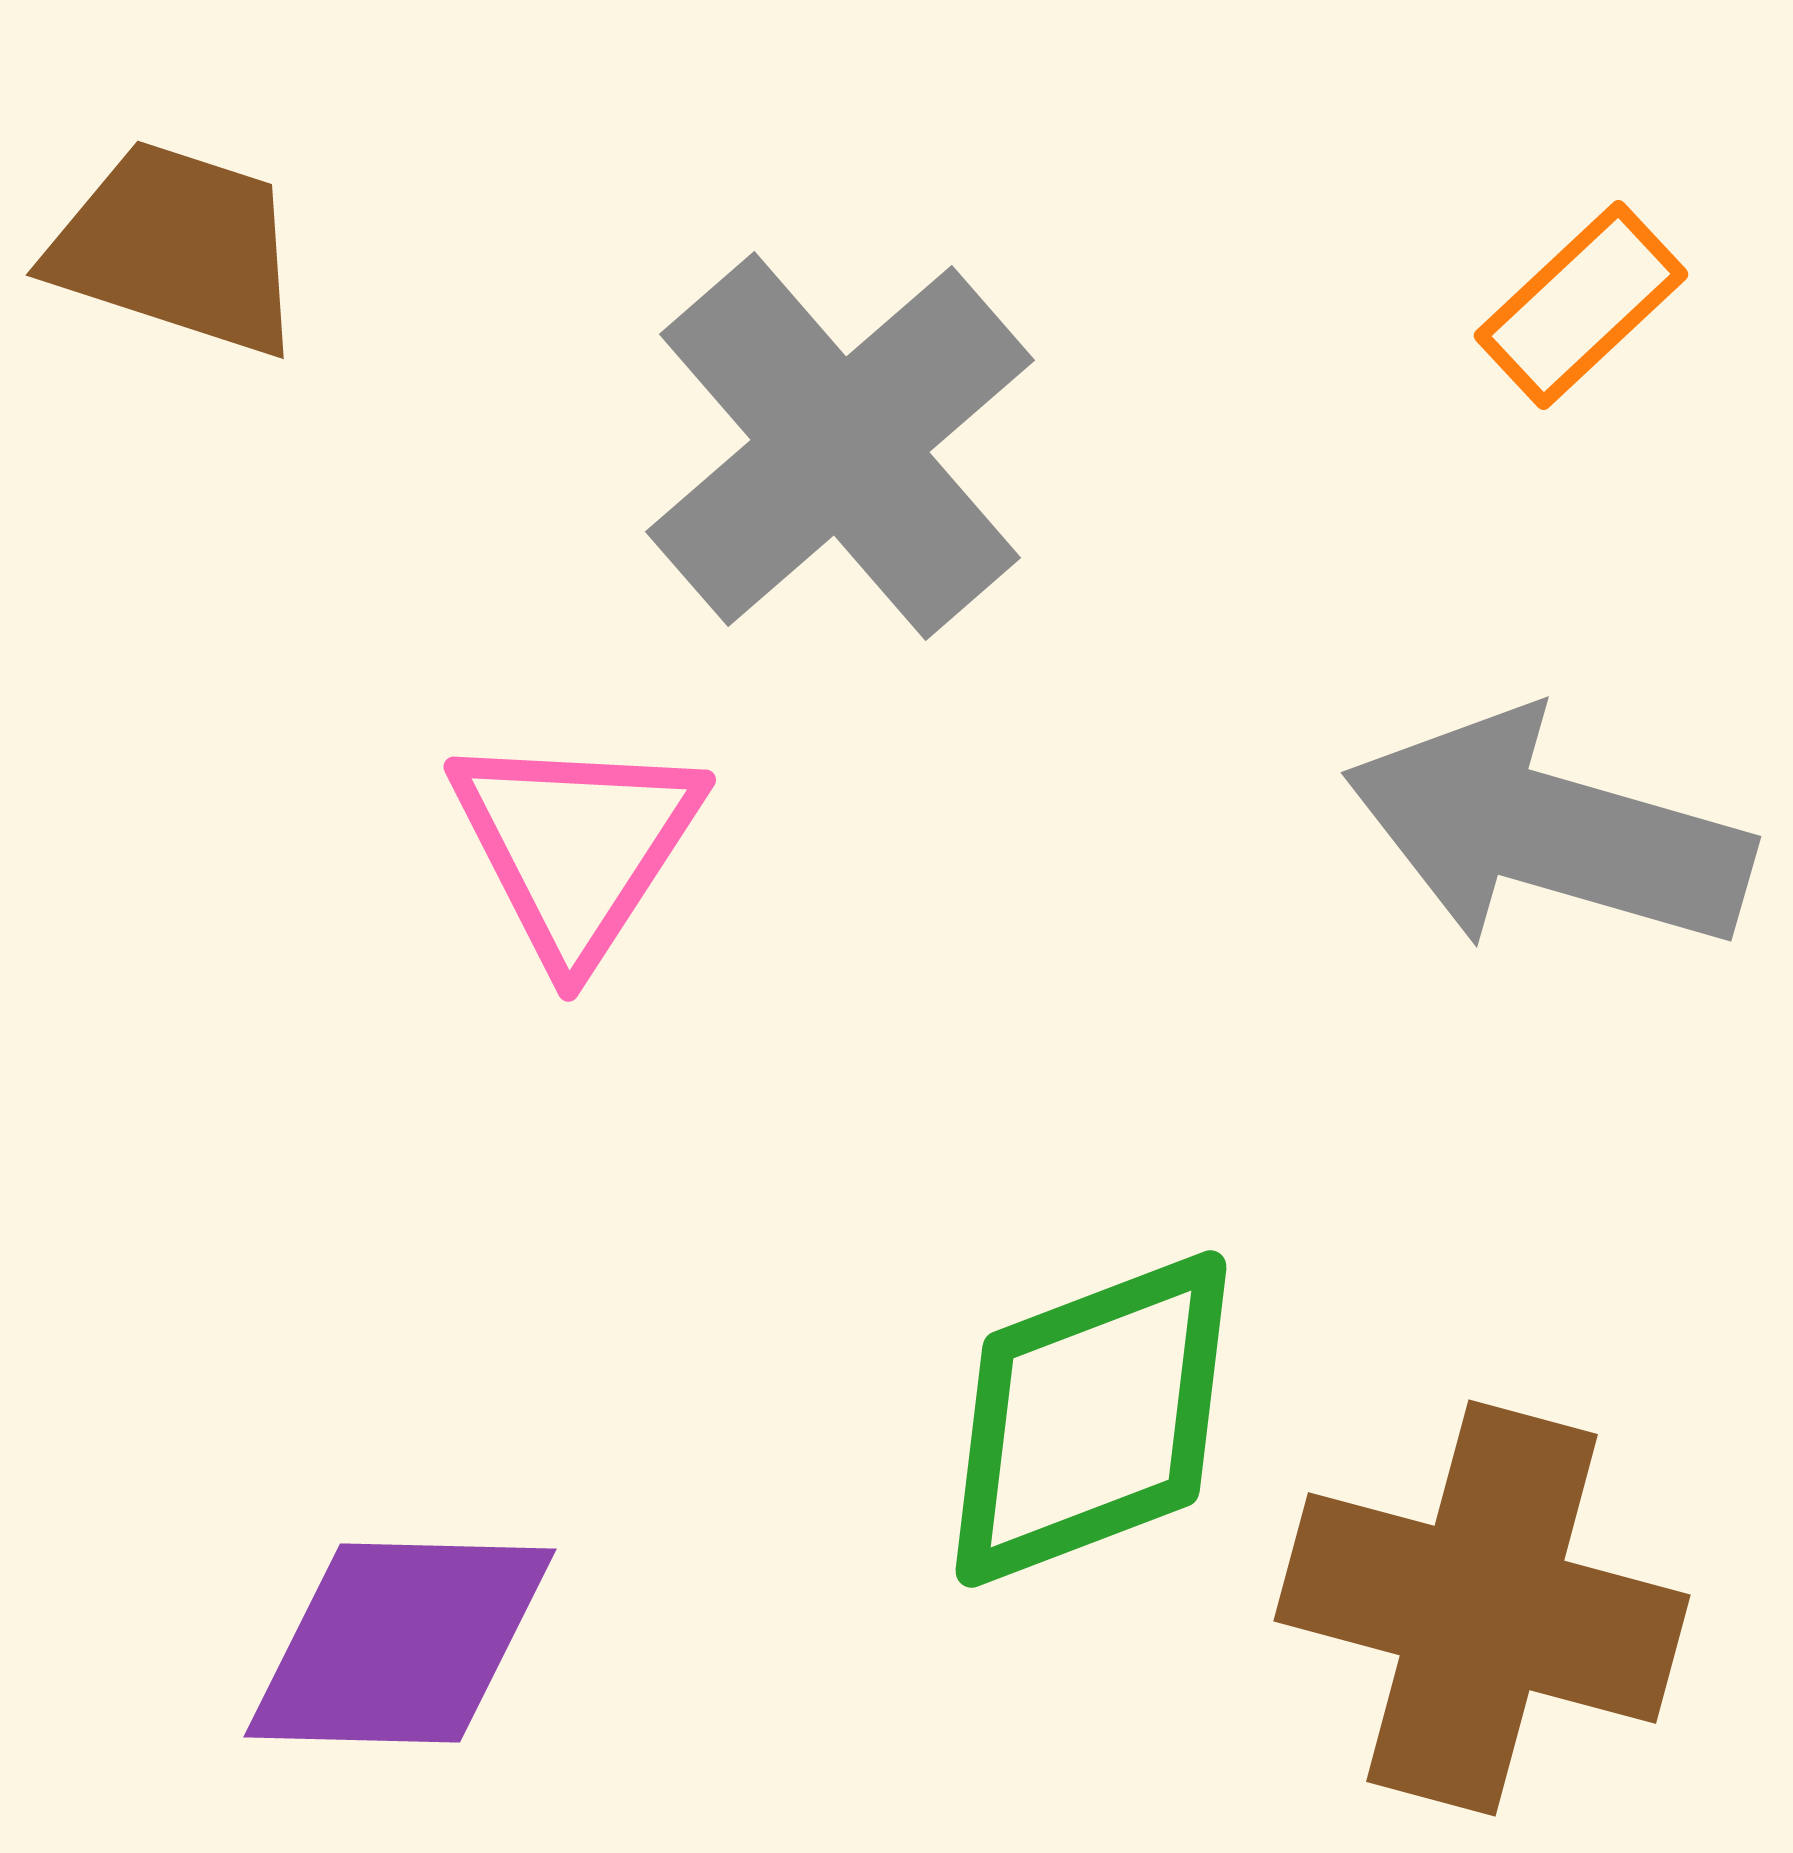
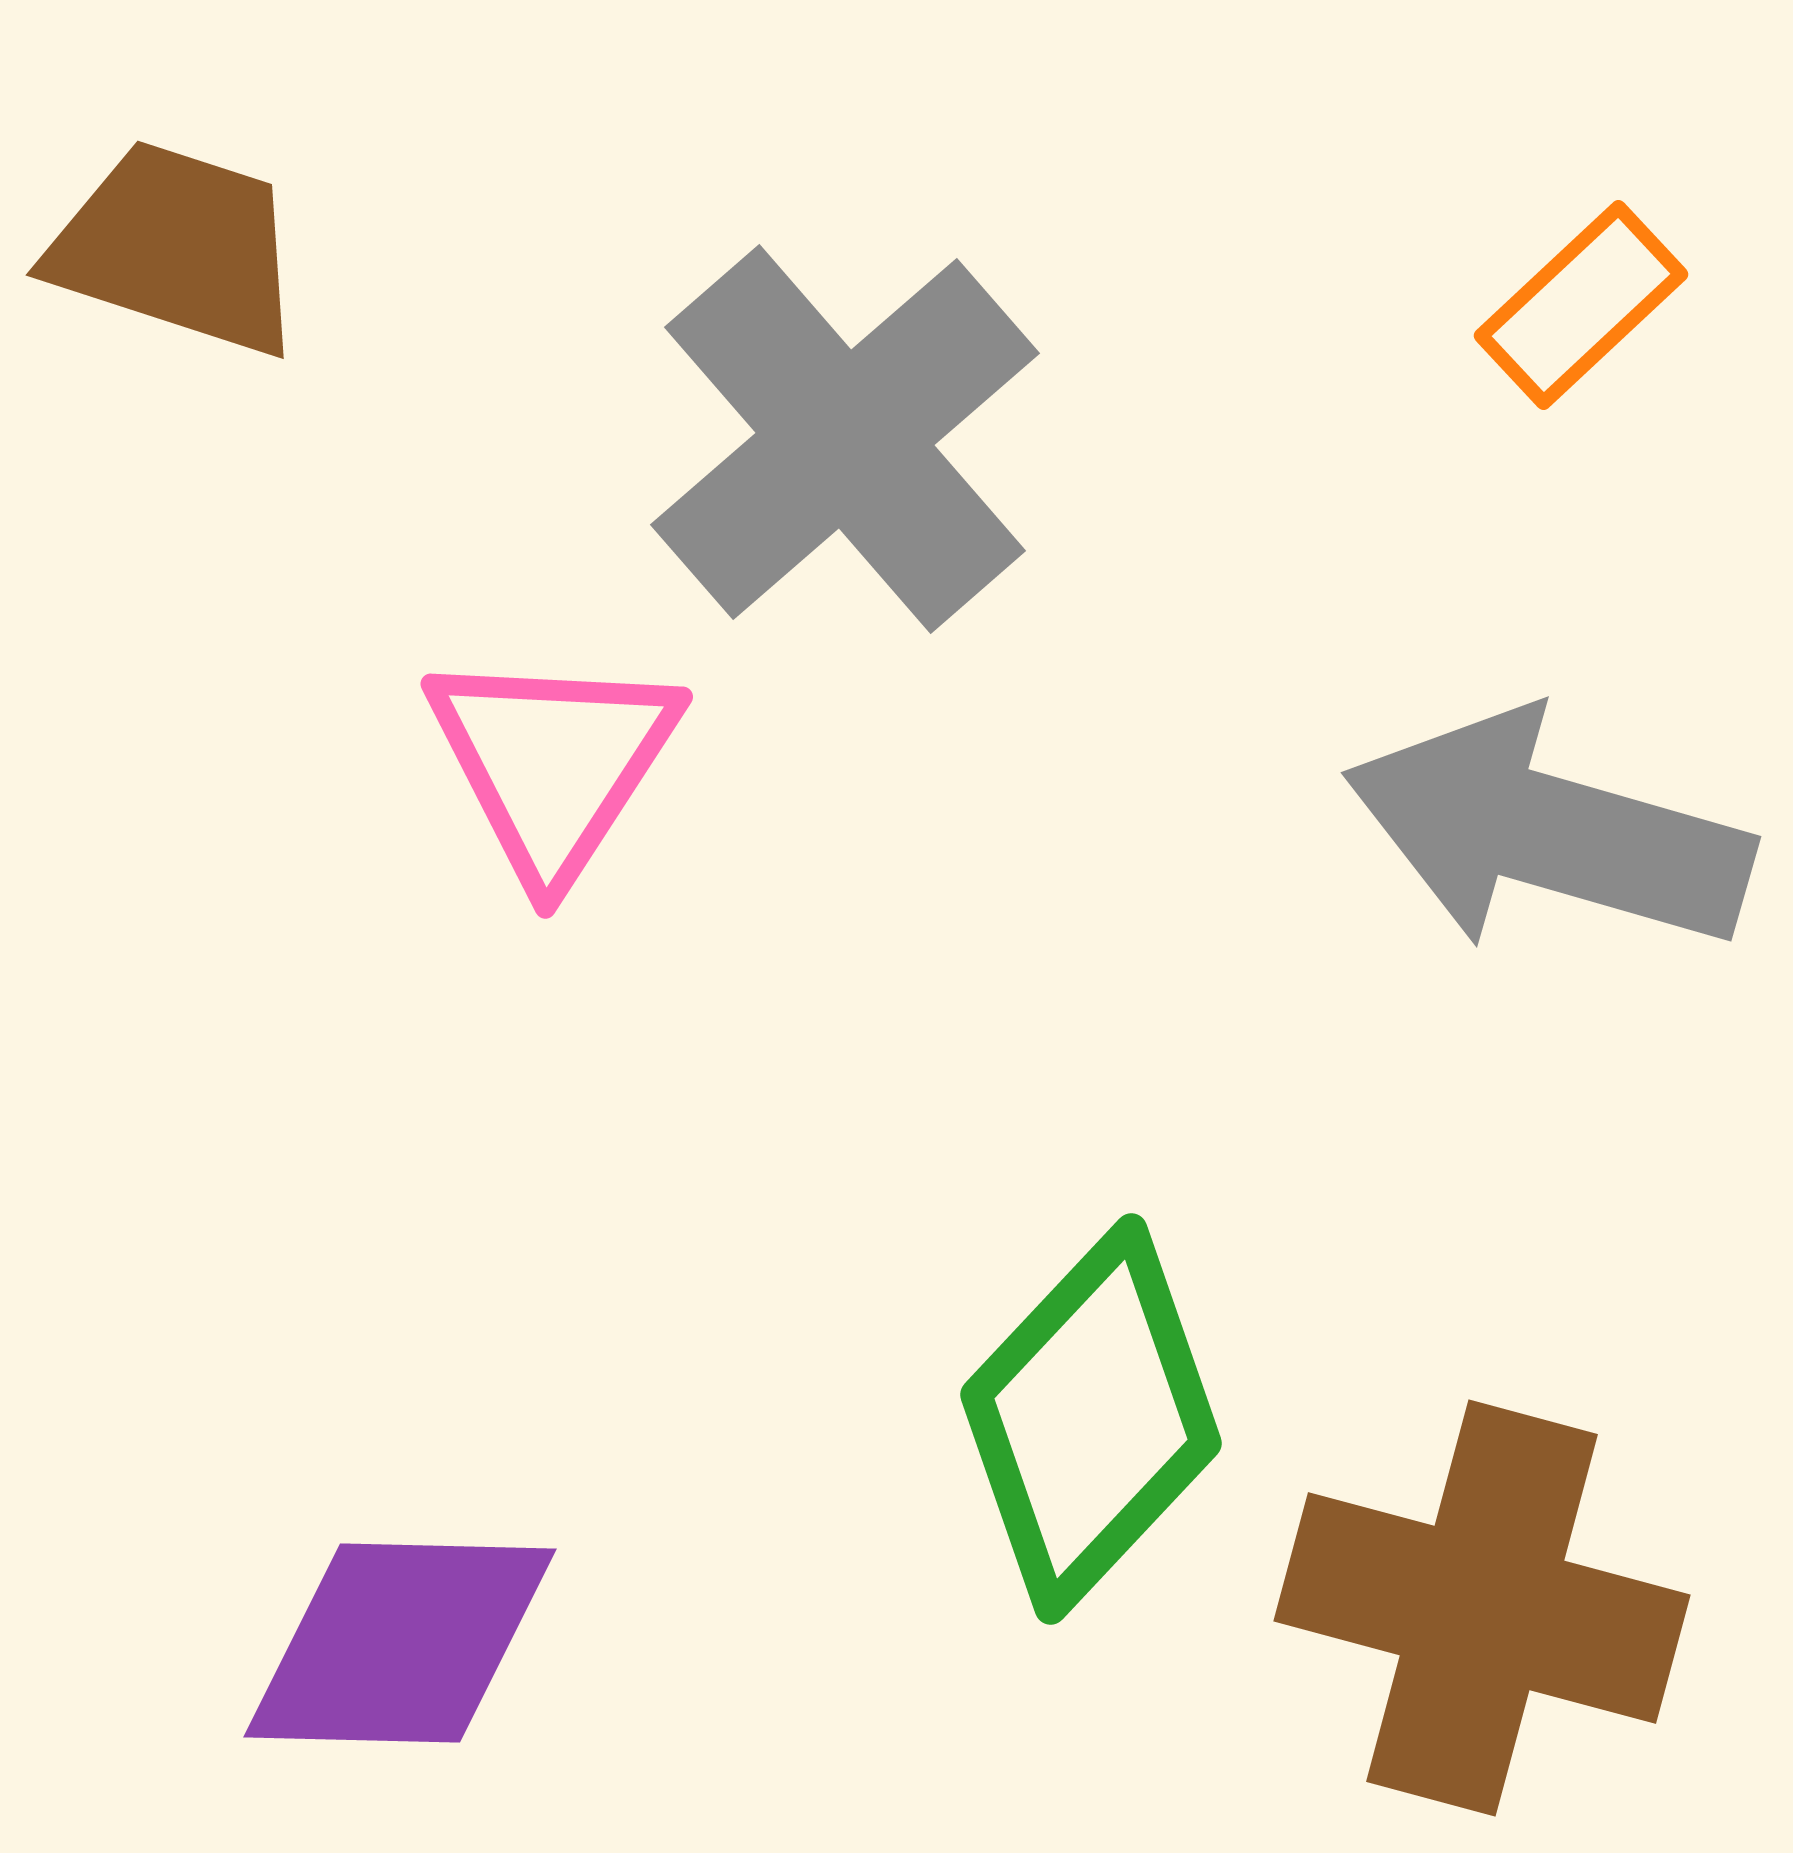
gray cross: moved 5 px right, 7 px up
pink triangle: moved 23 px left, 83 px up
green diamond: rotated 26 degrees counterclockwise
